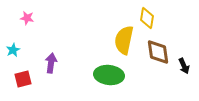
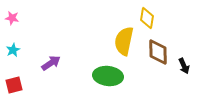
pink star: moved 15 px left
yellow semicircle: moved 1 px down
brown diamond: rotated 8 degrees clockwise
purple arrow: rotated 48 degrees clockwise
green ellipse: moved 1 px left, 1 px down
red square: moved 9 px left, 6 px down
